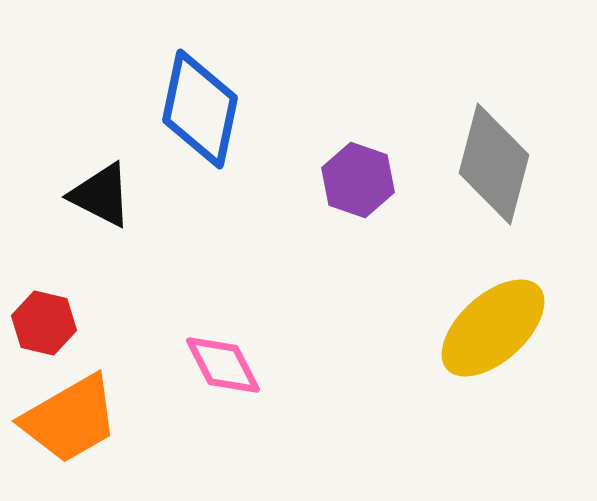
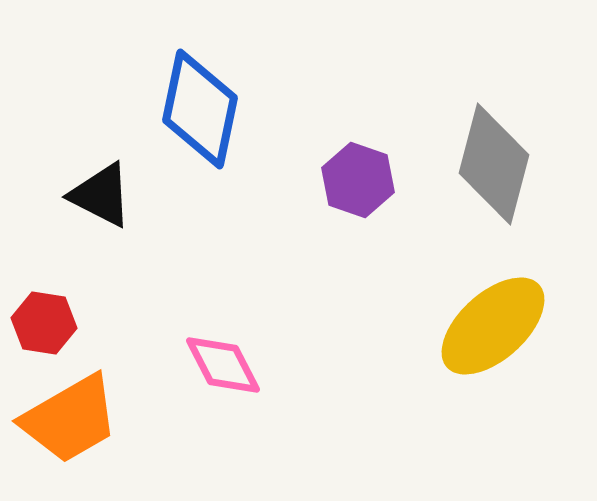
red hexagon: rotated 4 degrees counterclockwise
yellow ellipse: moved 2 px up
